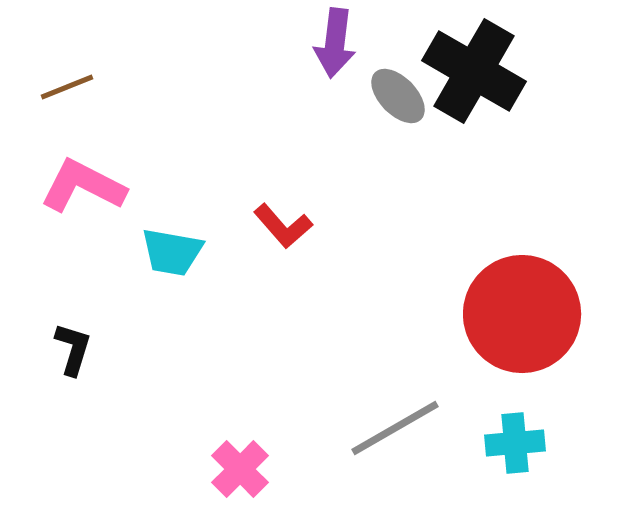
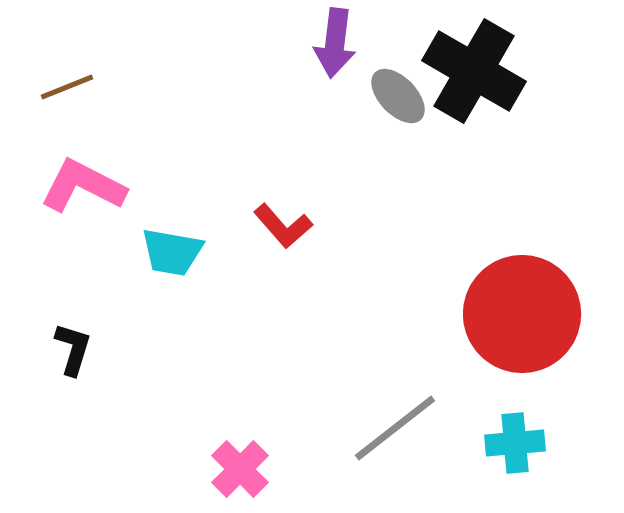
gray line: rotated 8 degrees counterclockwise
